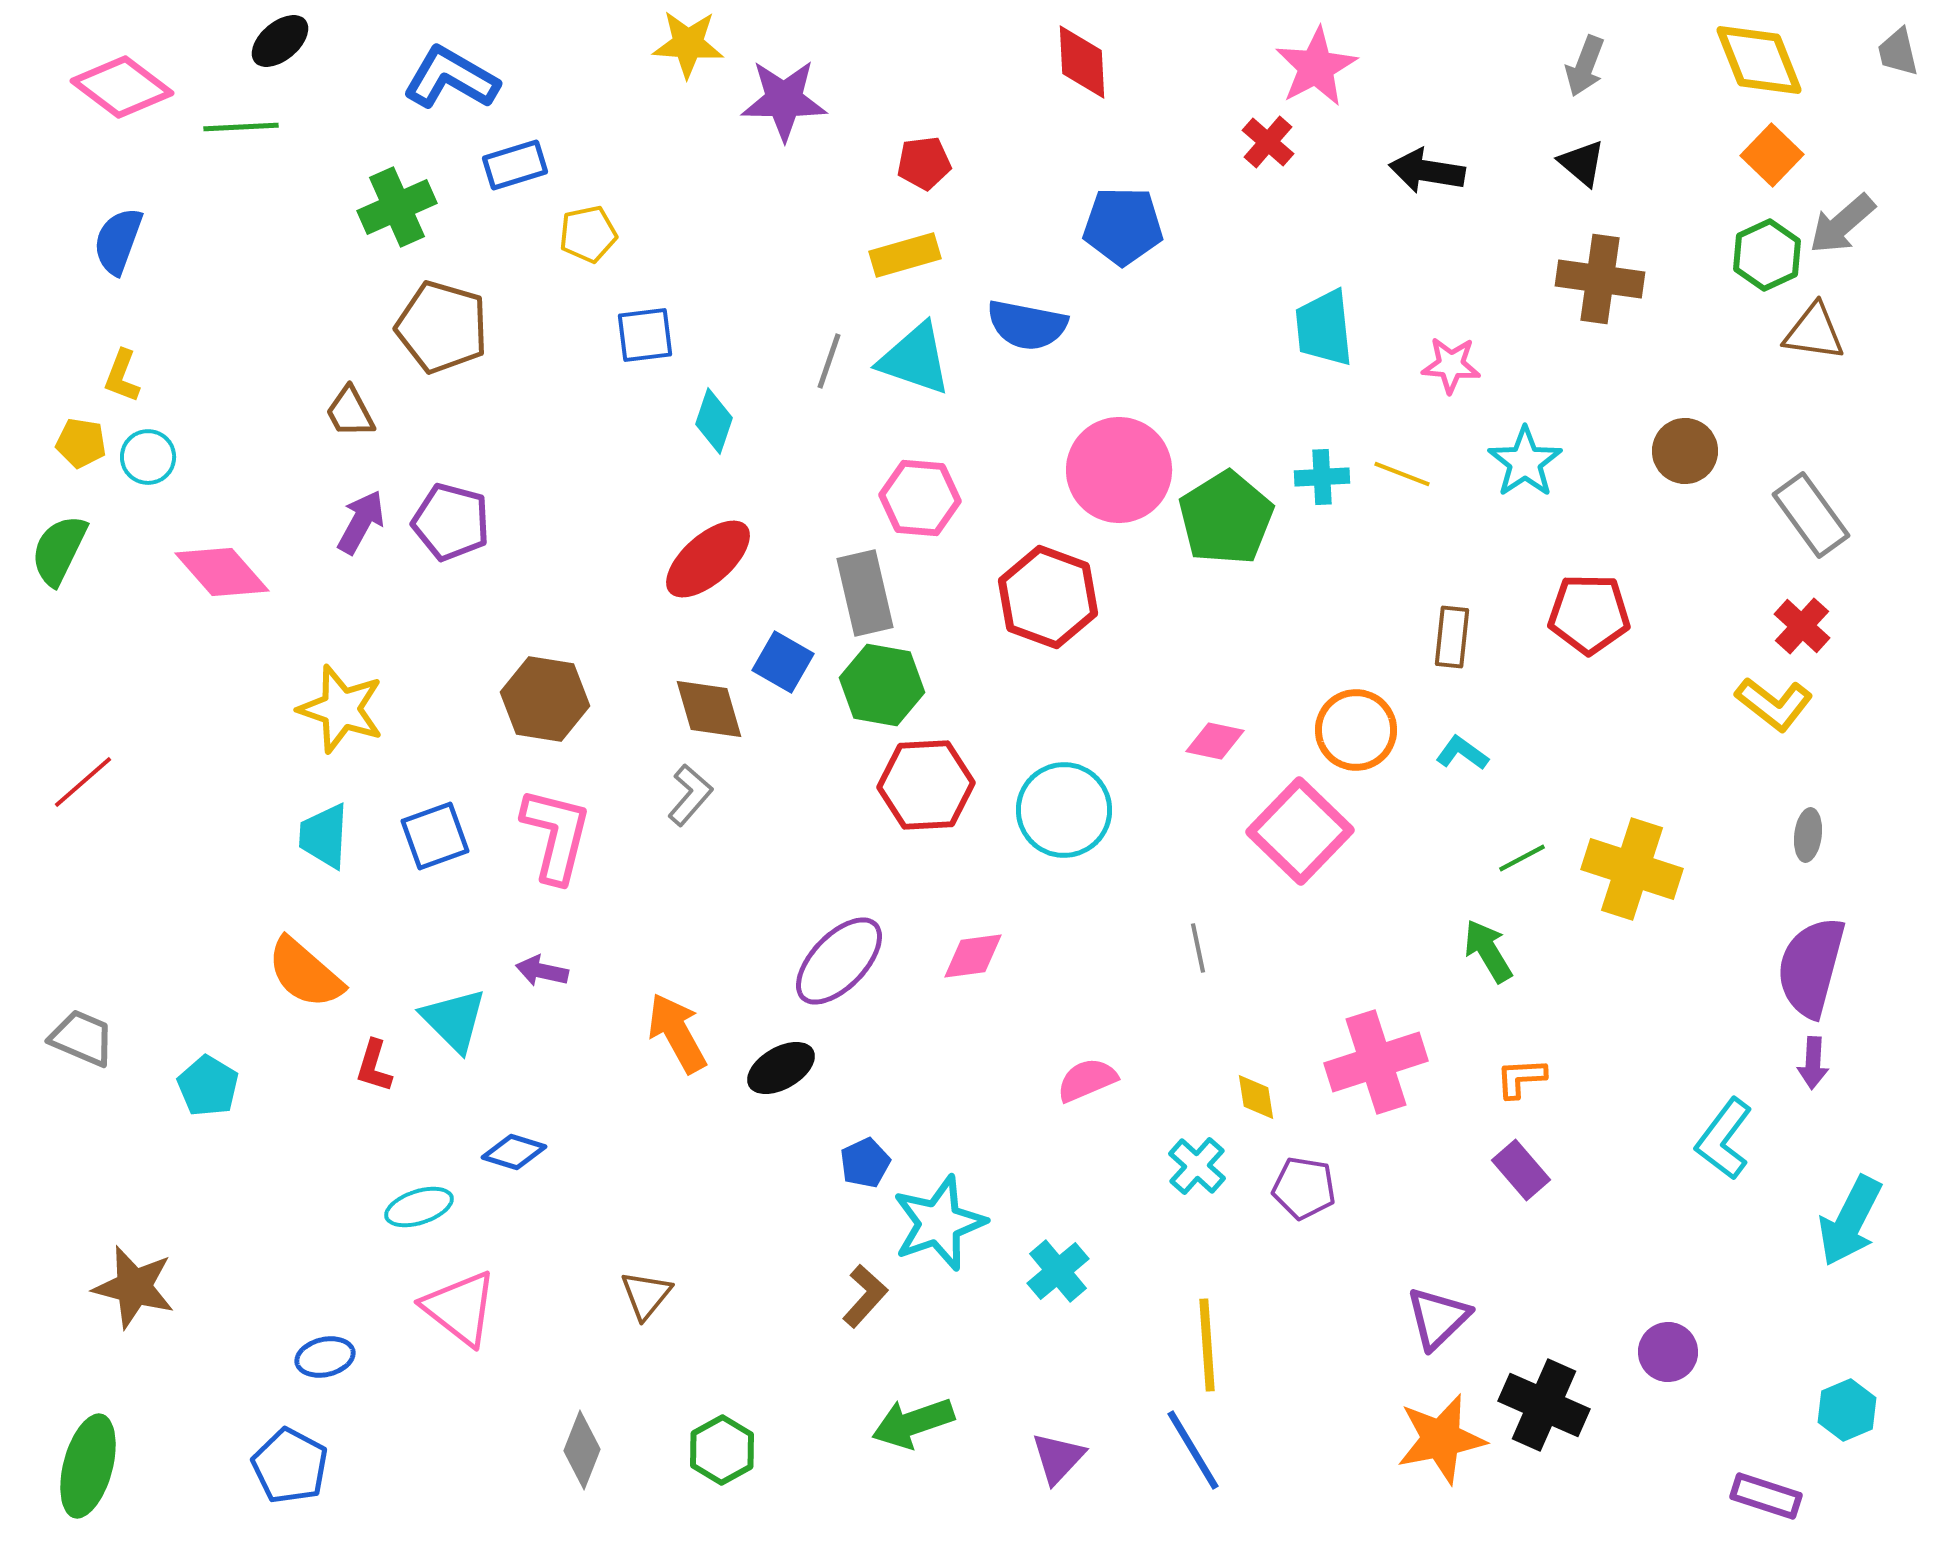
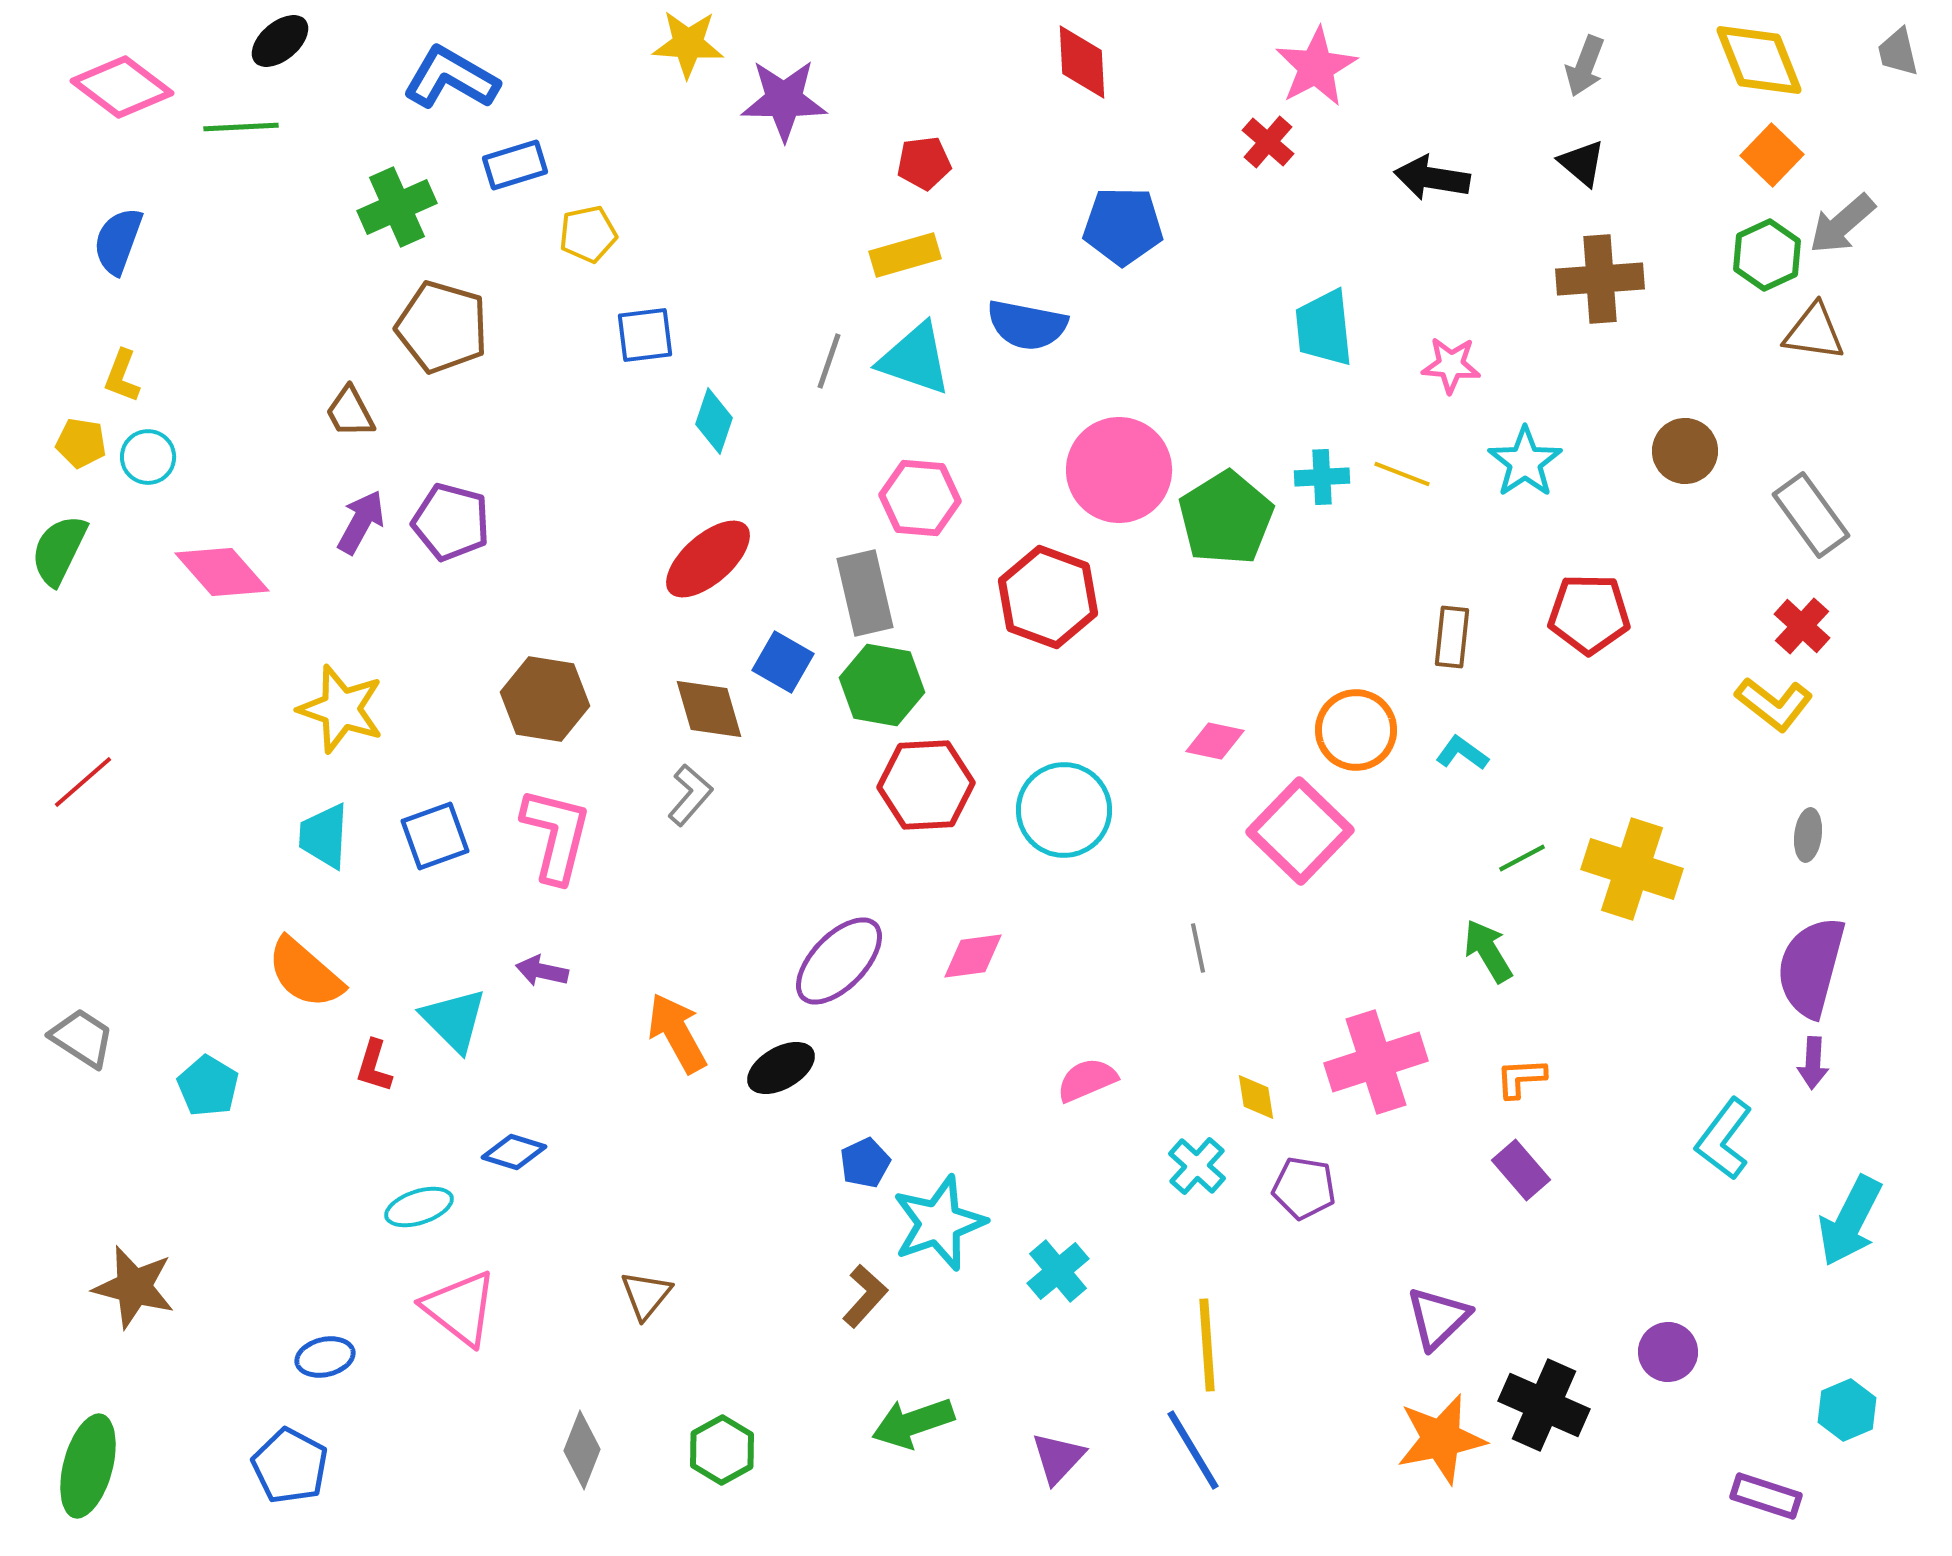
black arrow at (1427, 171): moved 5 px right, 7 px down
brown cross at (1600, 279): rotated 12 degrees counterclockwise
gray trapezoid at (82, 1038): rotated 10 degrees clockwise
